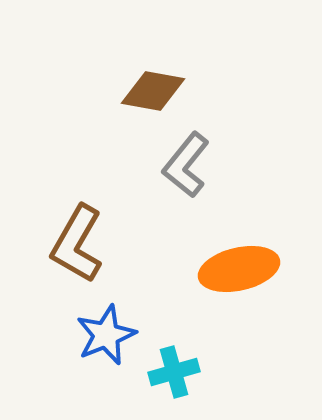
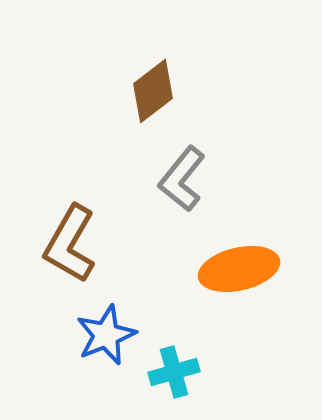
brown diamond: rotated 48 degrees counterclockwise
gray L-shape: moved 4 px left, 14 px down
brown L-shape: moved 7 px left
